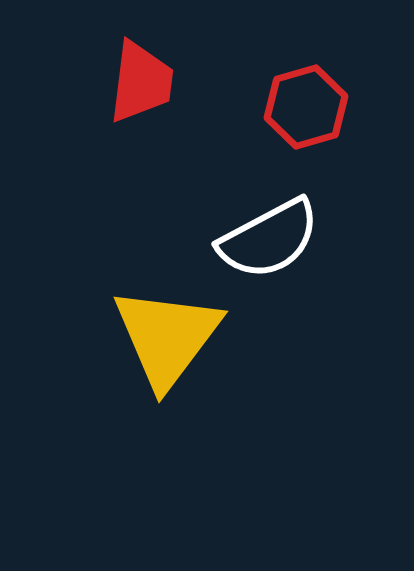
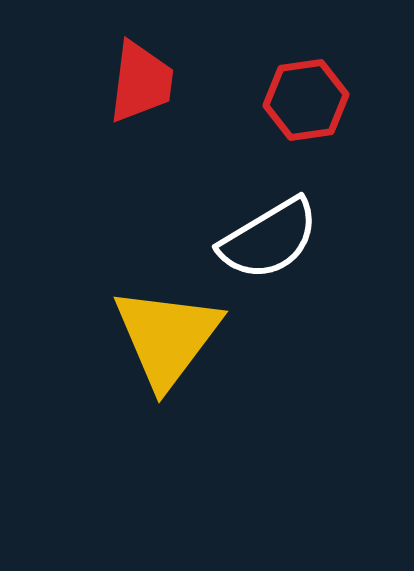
red hexagon: moved 7 px up; rotated 8 degrees clockwise
white semicircle: rotated 3 degrees counterclockwise
